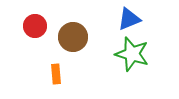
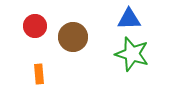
blue triangle: rotated 20 degrees clockwise
orange rectangle: moved 17 px left
